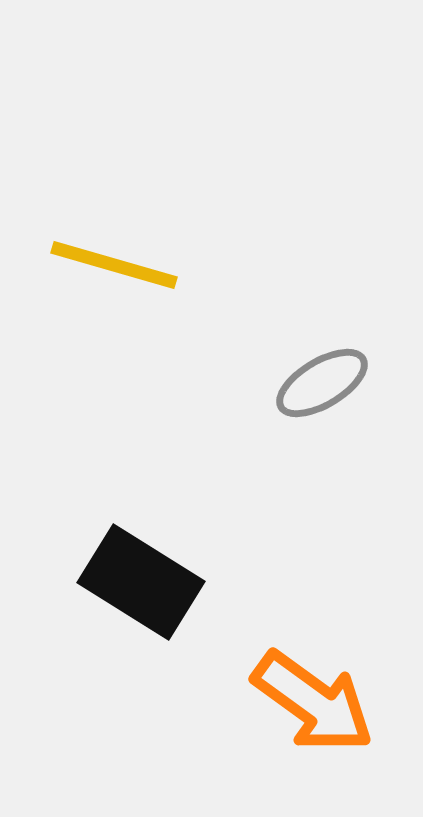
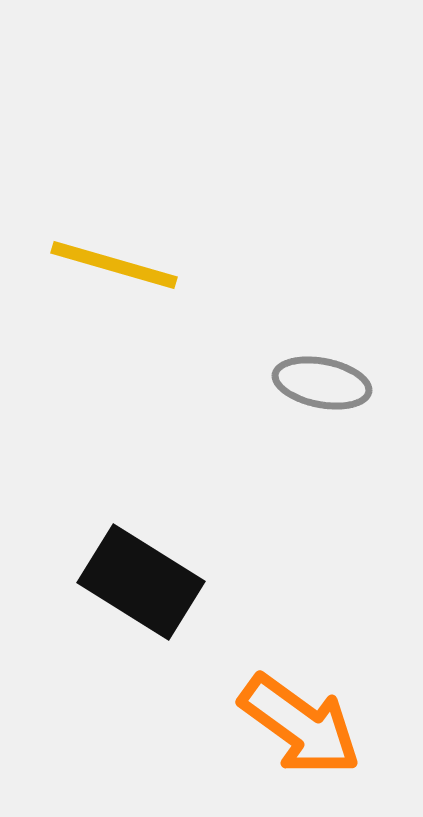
gray ellipse: rotated 42 degrees clockwise
orange arrow: moved 13 px left, 23 px down
